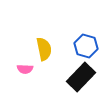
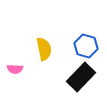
pink semicircle: moved 10 px left
